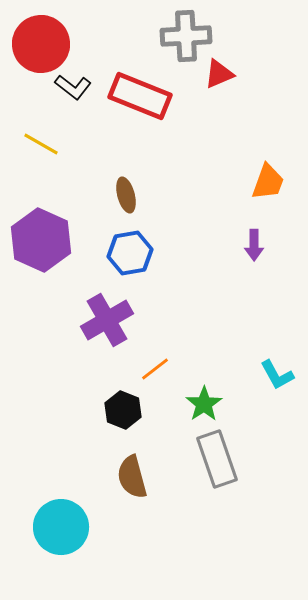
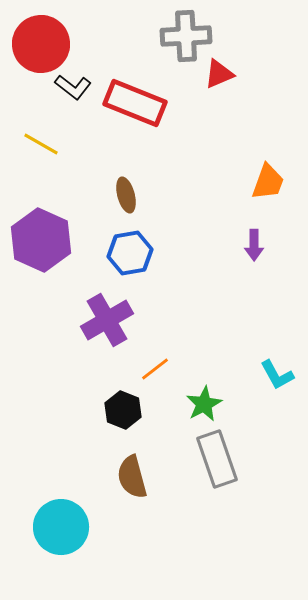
red rectangle: moved 5 px left, 7 px down
green star: rotated 6 degrees clockwise
